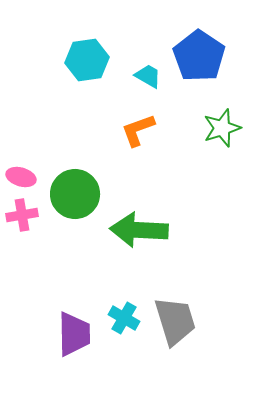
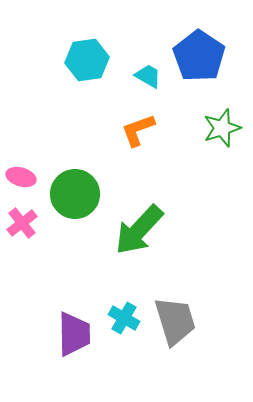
pink cross: moved 8 px down; rotated 28 degrees counterclockwise
green arrow: rotated 50 degrees counterclockwise
